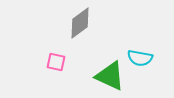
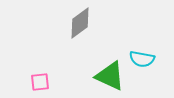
cyan semicircle: moved 2 px right, 1 px down
pink square: moved 16 px left, 20 px down; rotated 18 degrees counterclockwise
